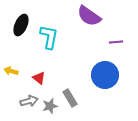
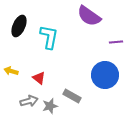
black ellipse: moved 2 px left, 1 px down
gray rectangle: moved 2 px right, 2 px up; rotated 30 degrees counterclockwise
